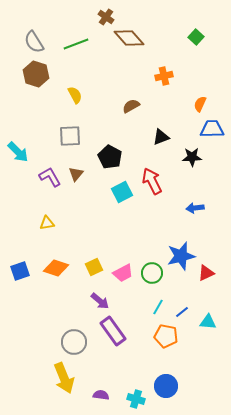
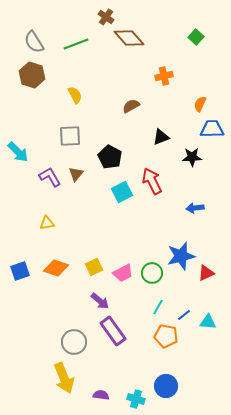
brown hexagon: moved 4 px left, 1 px down
blue line: moved 2 px right, 3 px down
